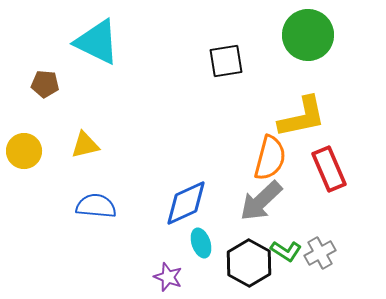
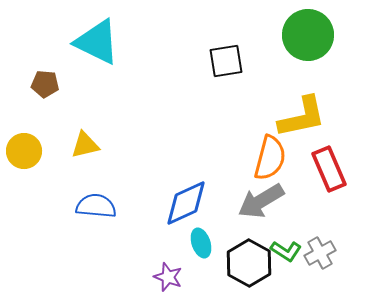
gray arrow: rotated 12 degrees clockwise
